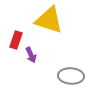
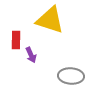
yellow triangle: moved 1 px right
red rectangle: rotated 18 degrees counterclockwise
